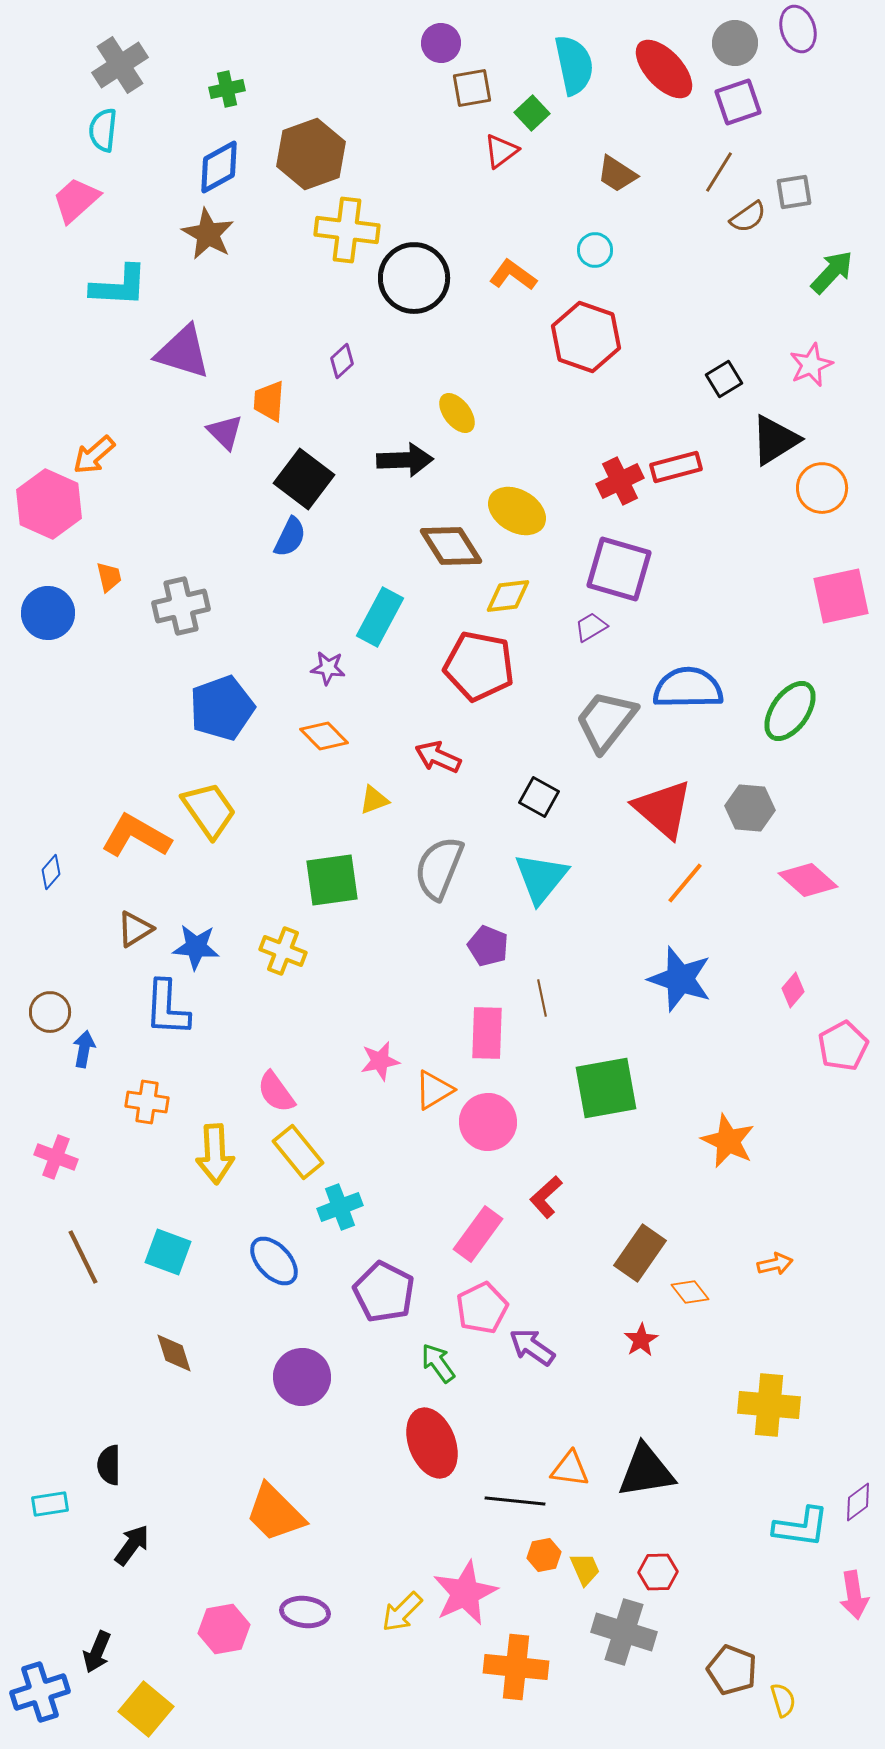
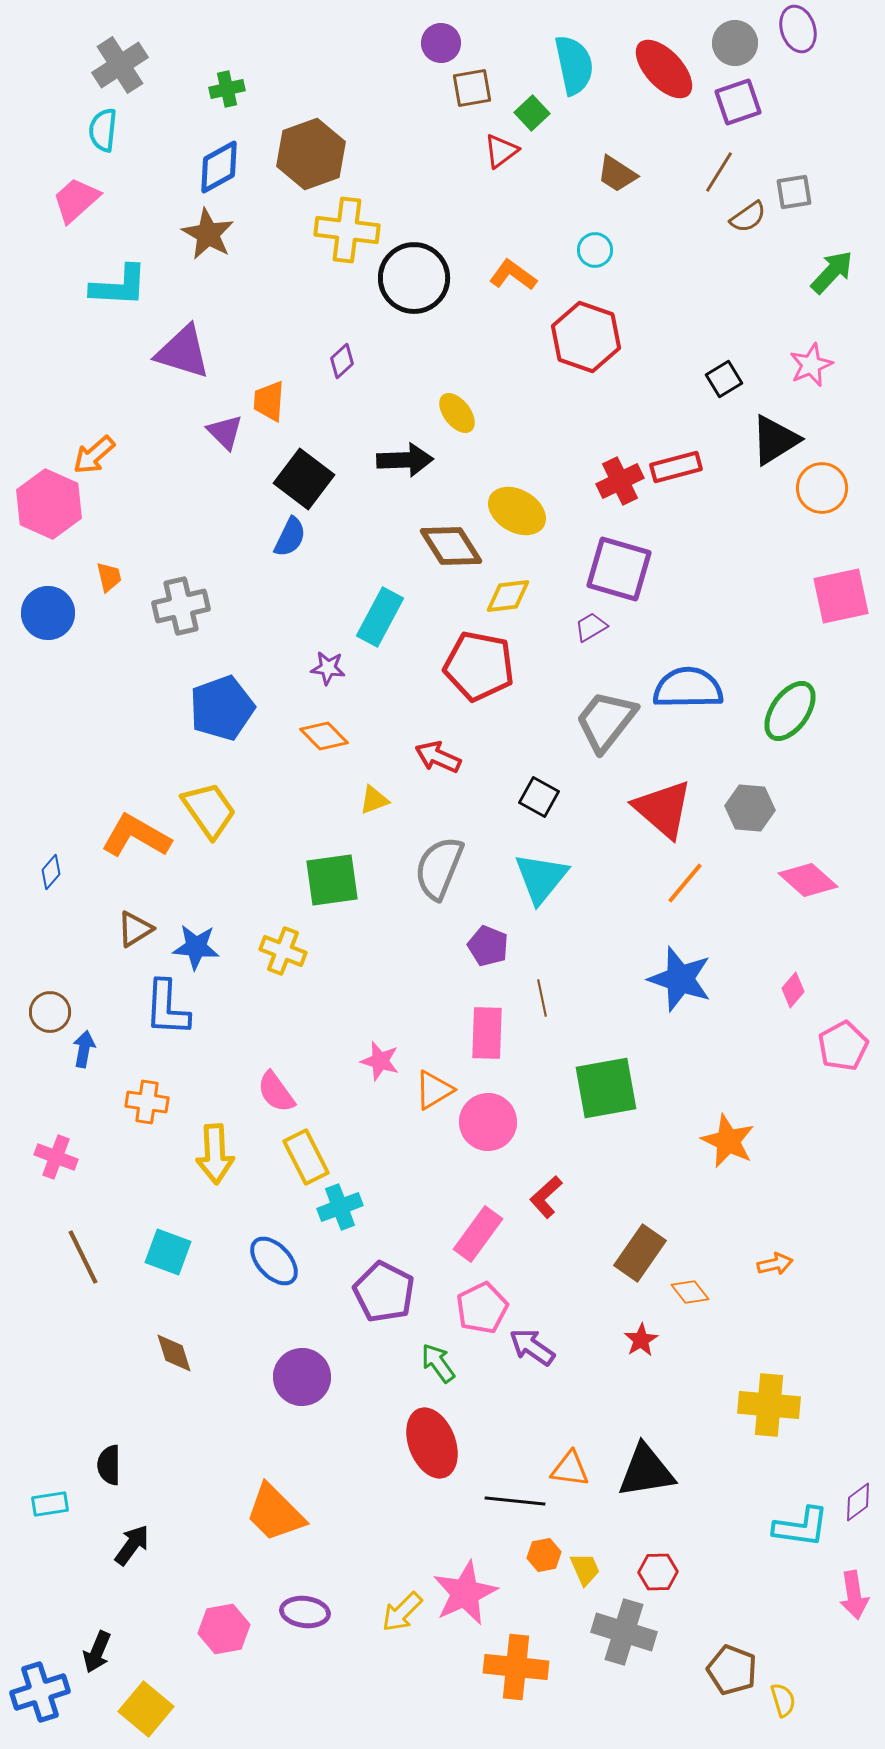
pink star at (380, 1061): rotated 27 degrees clockwise
yellow rectangle at (298, 1152): moved 8 px right, 5 px down; rotated 12 degrees clockwise
